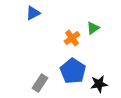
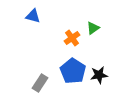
blue triangle: moved 3 px down; rotated 42 degrees clockwise
black star: moved 9 px up
